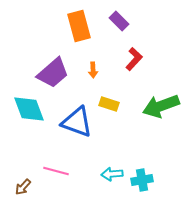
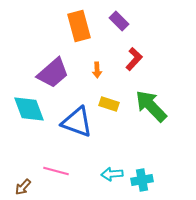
orange arrow: moved 4 px right
green arrow: moved 10 px left; rotated 66 degrees clockwise
